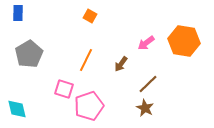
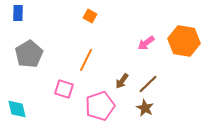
brown arrow: moved 1 px right, 17 px down
pink pentagon: moved 11 px right
